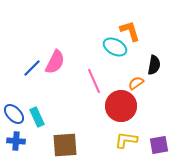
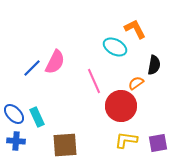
orange L-shape: moved 5 px right, 2 px up; rotated 10 degrees counterclockwise
purple square: moved 1 px left, 2 px up
